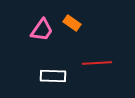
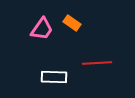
pink trapezoid: moved 1 px up
white rectangle: moved 1 px right, 1 px down
